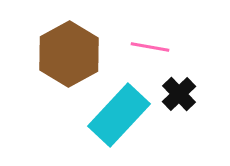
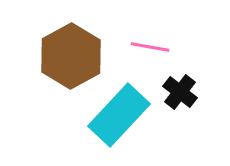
brown hexagon: moved 2 px right, 2 px down
black cross: moved 1 px right, 2 px up; rotated 8 degrees counterclockwise
